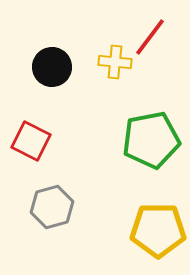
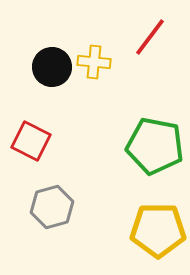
yellow cross: moved 21 px left
green pentagon: moved 4 px right, 6 px down; rotated 22 degrees clockwise
